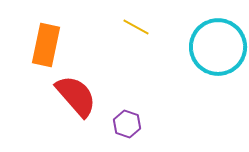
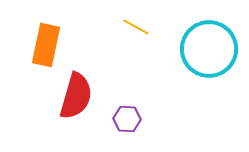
cyan circle: moved 9 px left, 2 px down
red semicircle: rotated 57 degrees clockwise
purple hexagon: moved 5 px up; rotated 16 degrees counterclockwise
